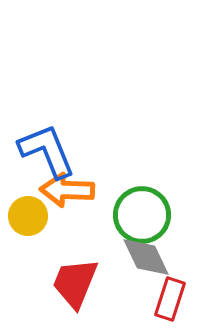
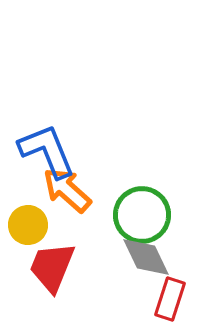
orange arrow: rotated 40 degrees clockwise
yellow circle: moved 9 px down
red trapezoid: moved 23 px left, 16 px up
